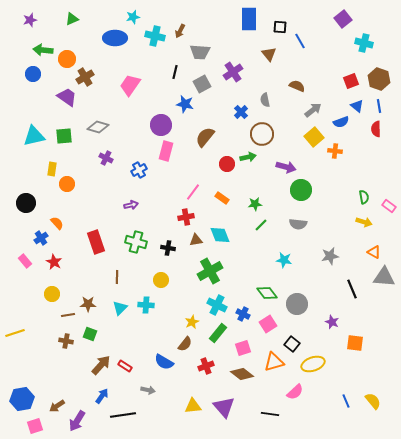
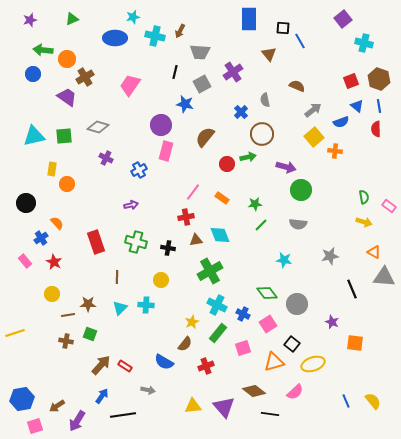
black square at (280, 27): moved 3 px right, 1 px down
brown diamond at (242, 374): moved 12 px right, 17 px down
